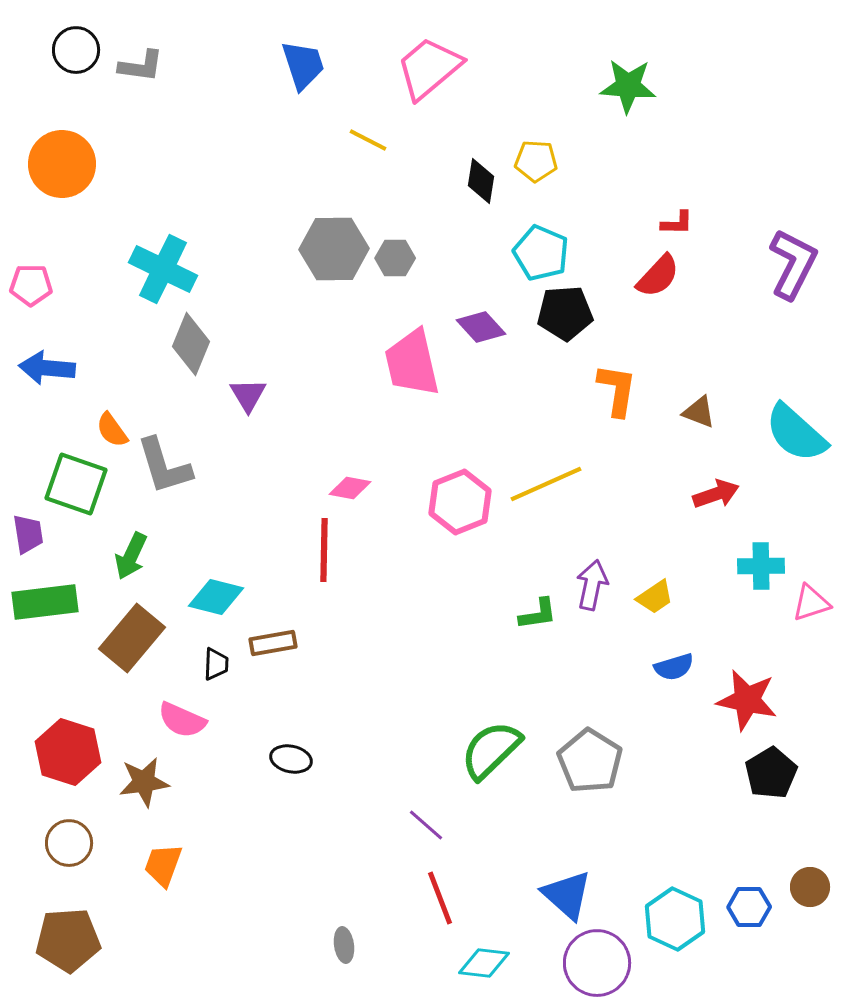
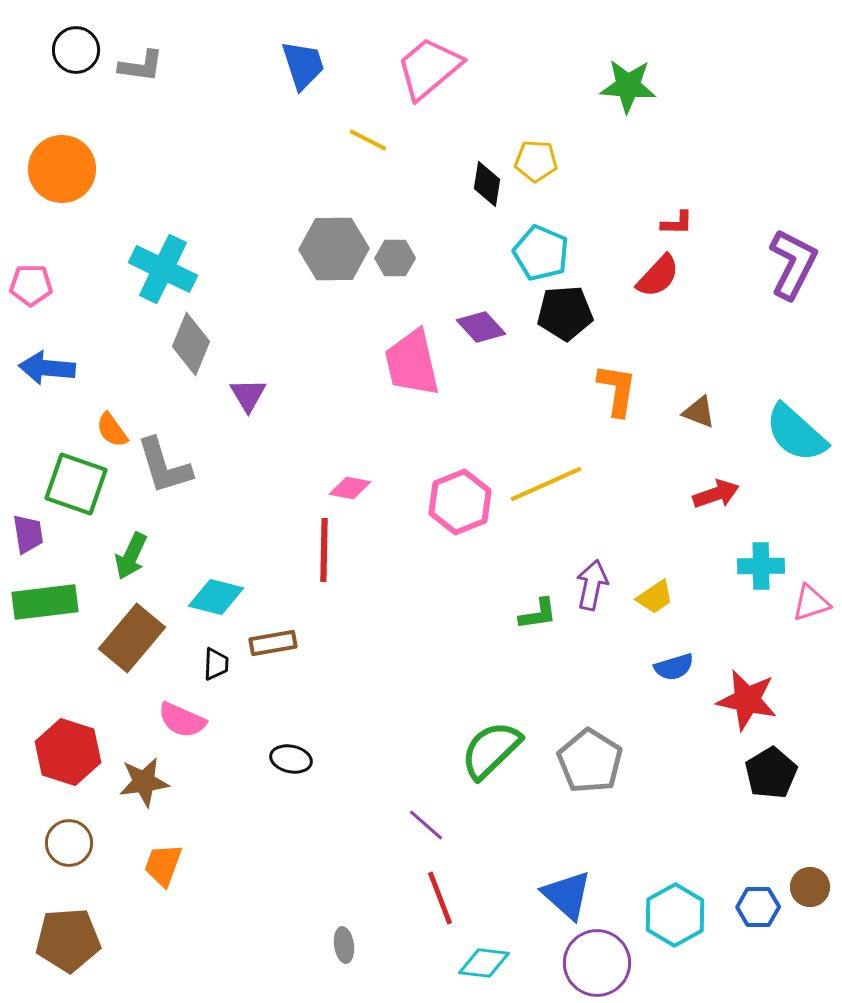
orange circle at (62, 164): moved 5 px down
black diamond at (481, 181): moved 6 px right, 3 px down
blue hexagon at (749, 907): moved 9 px right
cyan hexagon at (675, 919): moved 4 px up; rotated 6 degrees clockwise
